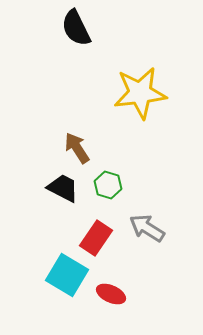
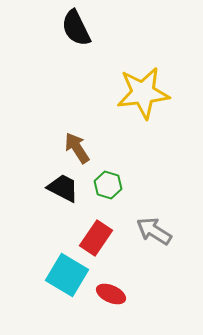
yellow star: moved 3 px right
gray arrow: moved 7 px right, 3 px down
